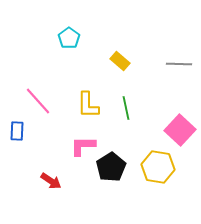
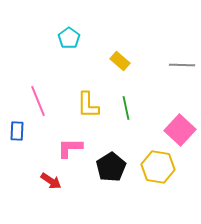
gray line: moved 3 px right, 1 px down
pink line: rotated 20 degrees clockwise
pink L-shape: moved 13 px left, 2 px down
